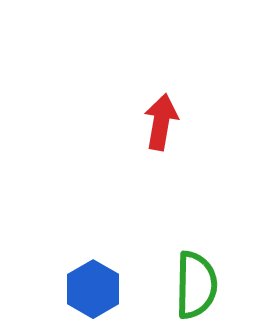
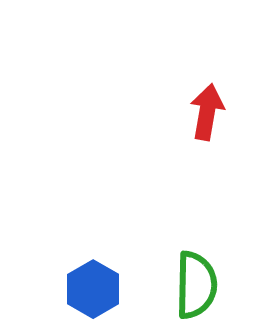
red arrow: moved 46 px right, 10 px up
